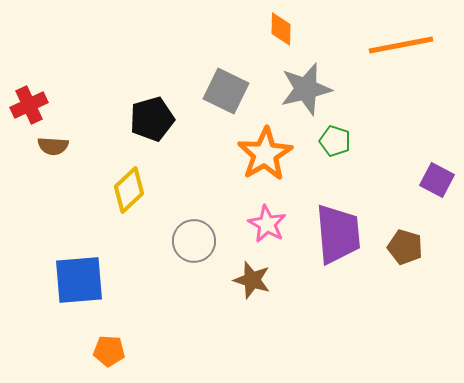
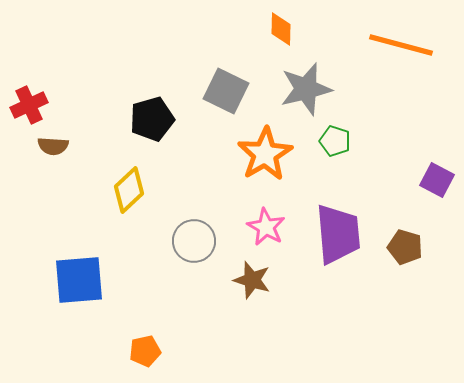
orange line: rotated 26 degrees clockwise
pink star: moved 1 px left, 3 px down
orange pentagon: moved 36 px right; rotated 16 degrees counterclockwise
